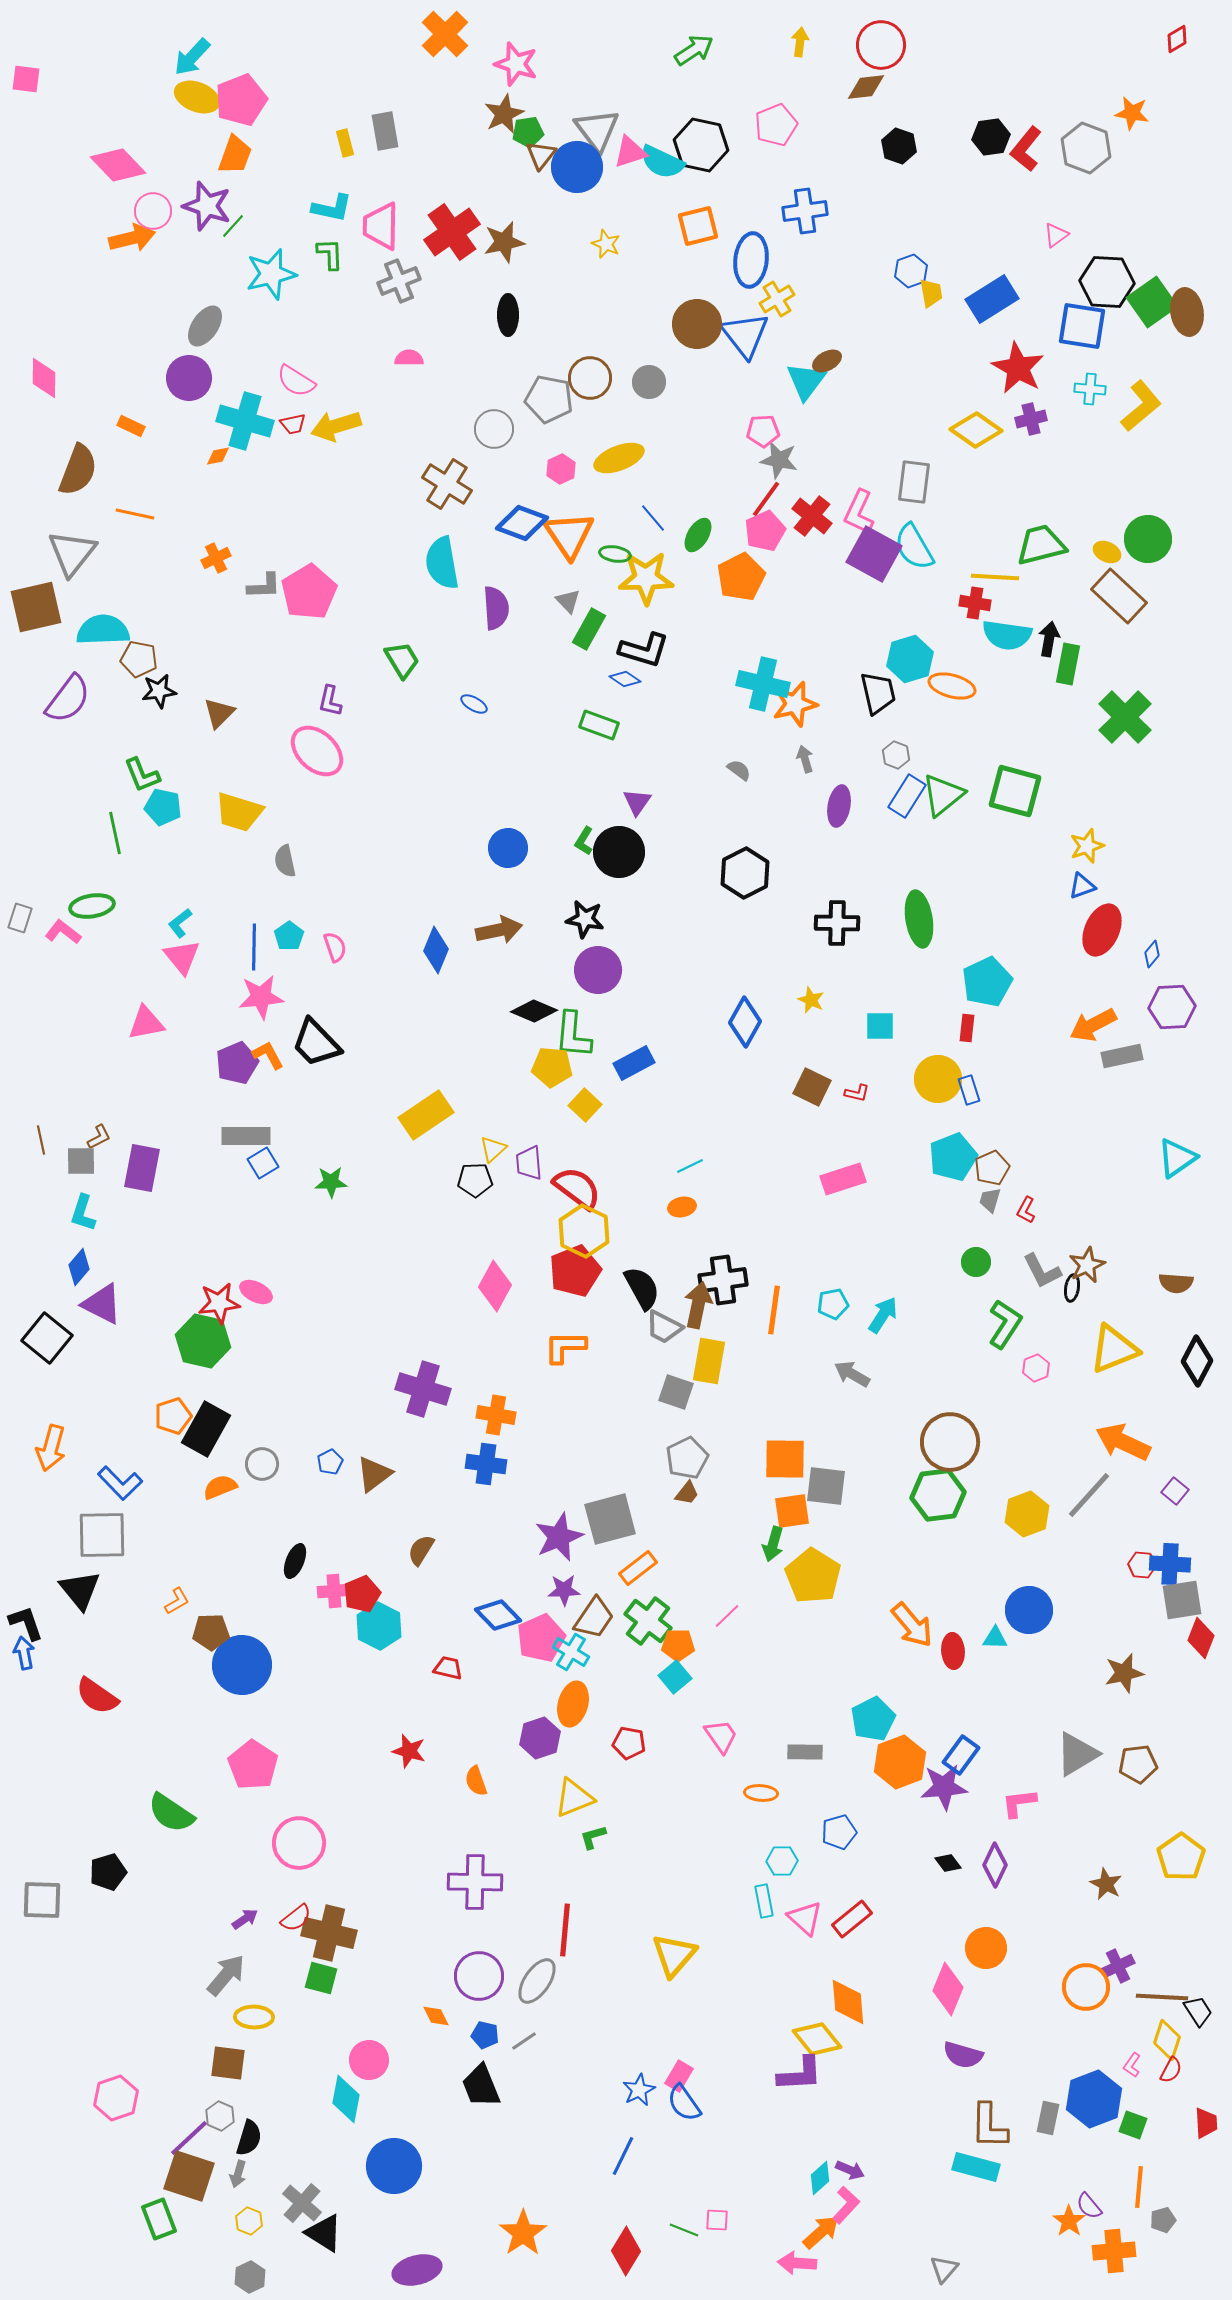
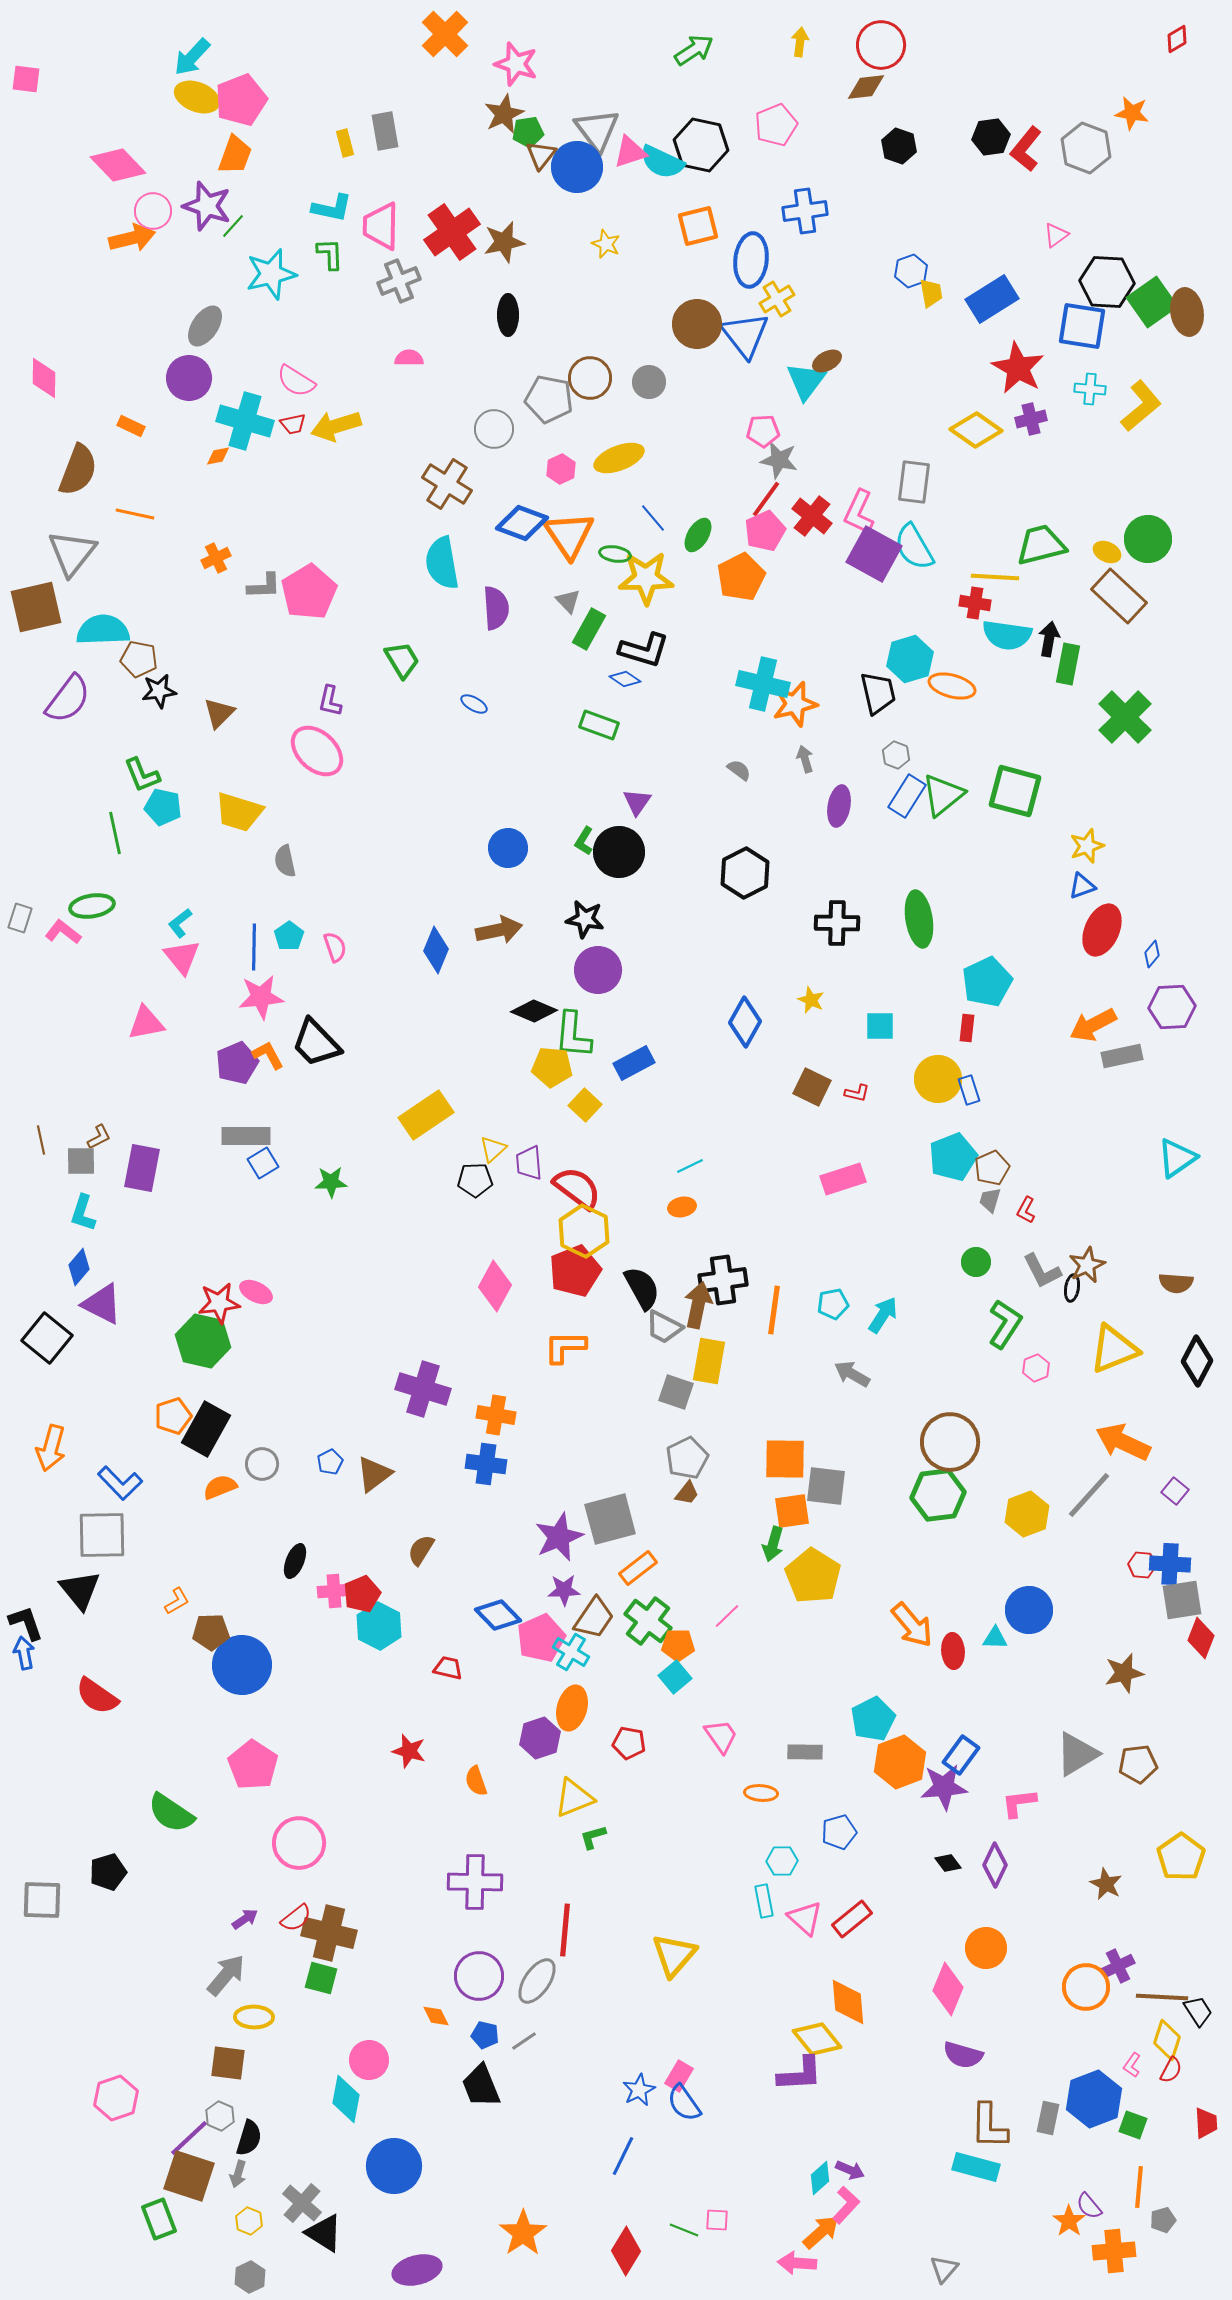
orange ellipse at (573, 1704): moved 1 px left, 4 px down
